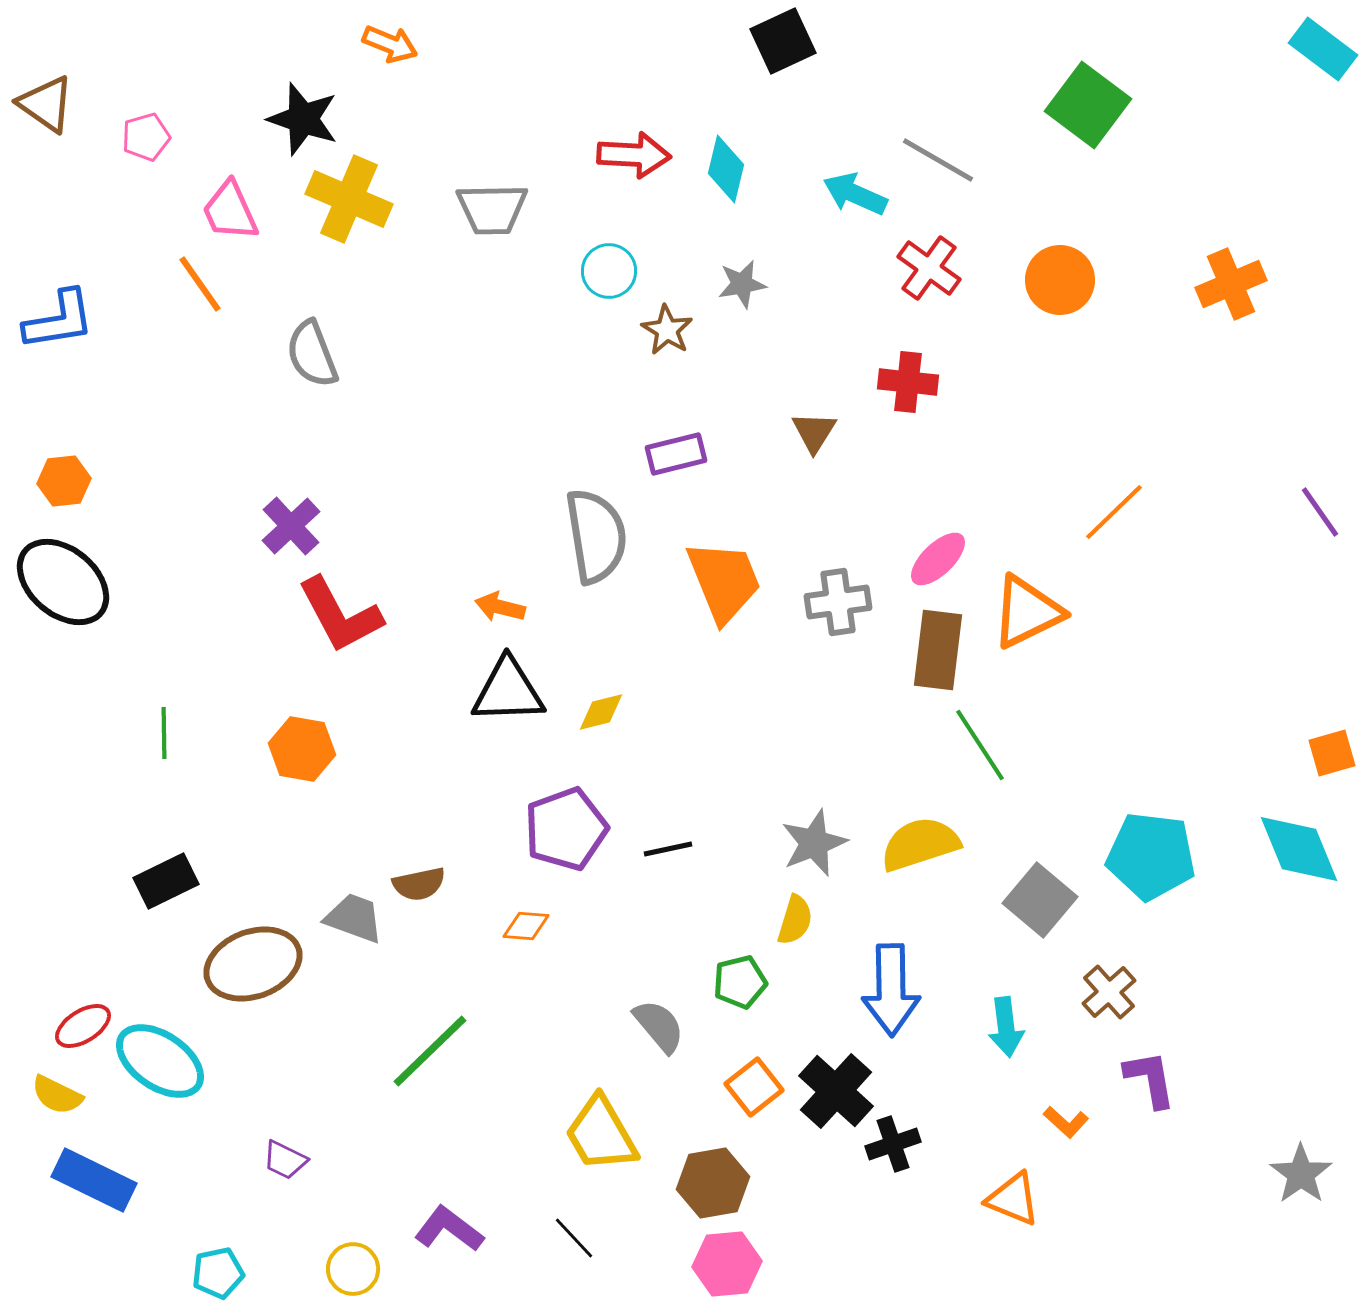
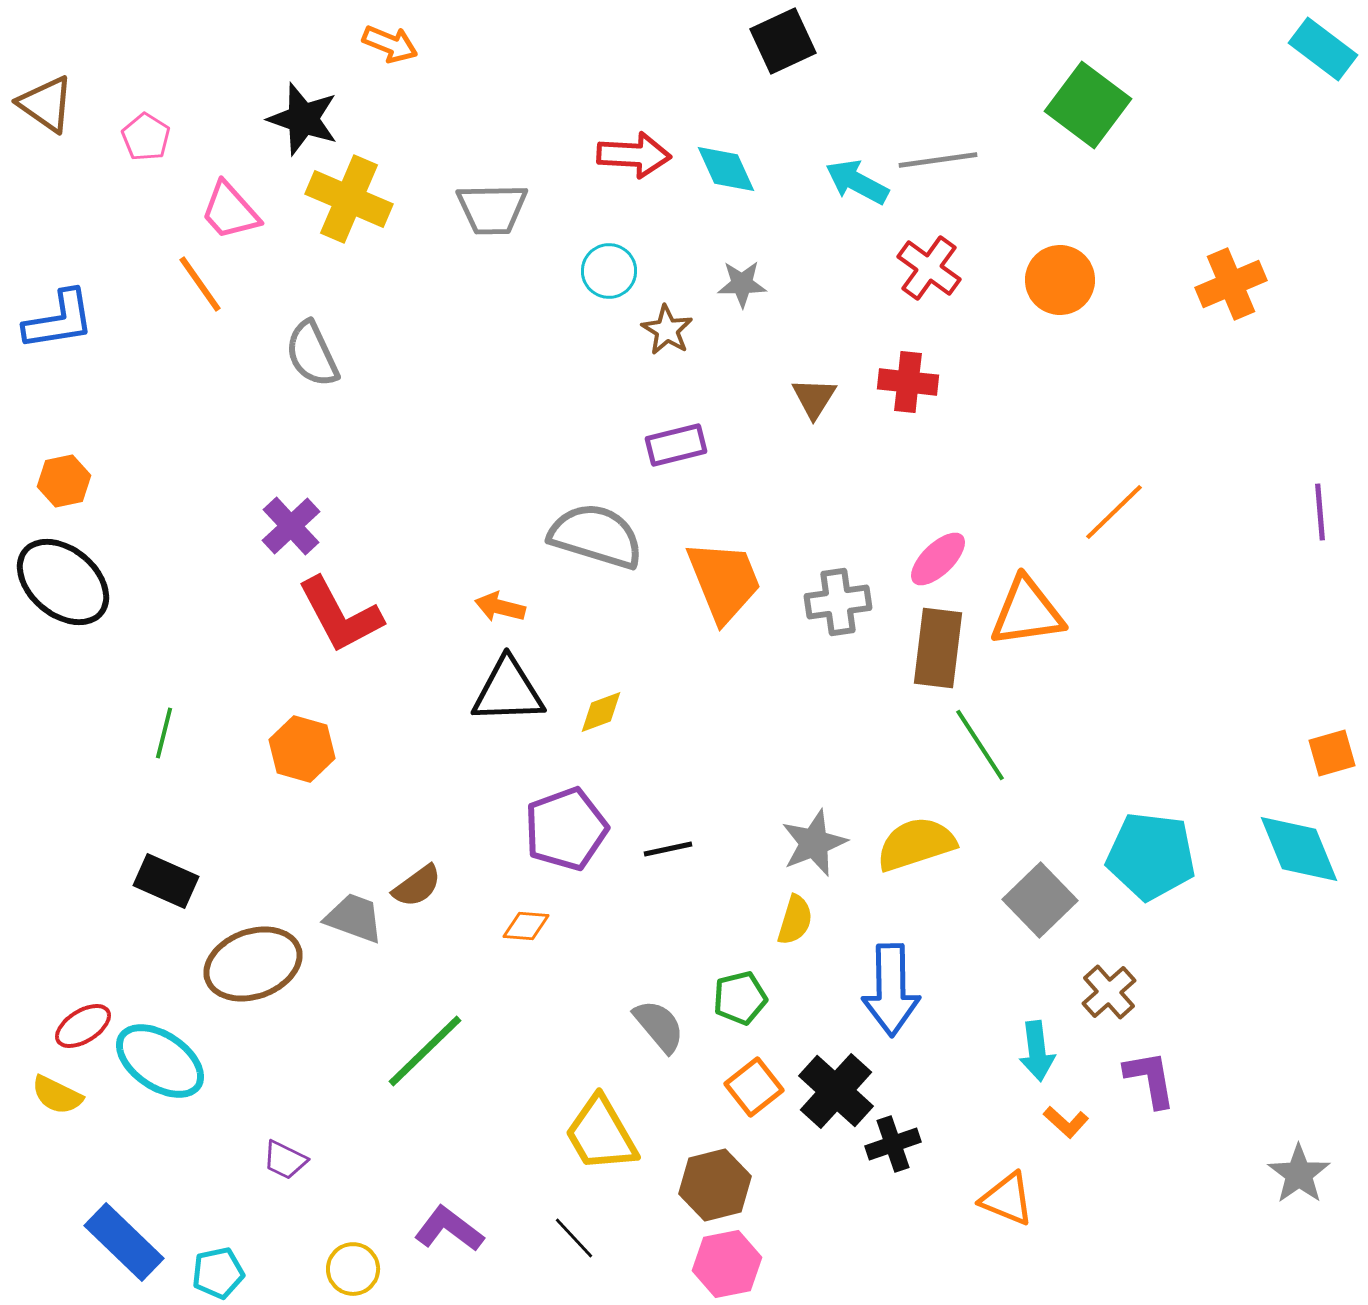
pink pentagon at (146, 137): rotated 24 degrees counterclockwise
gray line at (938, 160): rotated 38 degrees counterclockwise
cyan diamond at (726, 169): rotated 38 degrees counterclockwise
cyan arrow at (855, 194): moved 2 px right, 12 px up; rotated 4 degrees clockwise
pink trapezoid at (230, 211): rotated 18 degrees counterclockwise
gray star at (742, 284): rotated 9 degrees clockwise
gray semicircle at (312, 354): rotated 4 degrees counterclockwise
brown triangle at (814, 432): moved 34 px up
purple rectangle at (676, 454): moved 9 px up
orange hexagon at (64, 481): rotated 6 degrees counterclockwise
purple line at (1320, 512): rotated 30 degrees clockwise
gray semicircle at (596, 536): rotated 64 degrees counterclockwise
orange triangle at (1027, 612): rotated 18 degrees clockwise
brown rectangle at (938, 650): moved 2 px up
yellow diamond at (601, 712): rotated 6 degrees counterclockwise
green line at (164, 733): rotated 15 degrees clockwise
orange hexagon at (302, 749): rotated 6 degrees clockwise
yellow semicircle at (920, 844): moved 4 px left
black rectangle at (166, 881): rotated 50 degrees clockwise
brown semicircle at (419, 884): moved 2 px left, 2 px down; rotated 24 degrees counterclockwise
gray square at (1040, 900): rotated 6 degrees clockwise
green pentagon at (740, 982): moved 16 px down
cyan arrow at (1006, 1027): moved 31 px right, 24 px down
green line at (430, 1051): moved 5 px left
gray star at (1301, 1174): moved 2 px left
blue rectangle at (94, 1180): moved 30 px right, 62 px down; rotated 18 degrees clockwise
brown hexagon at (713, 1183): moved 2 px right, 2 px down; rotated 4 degrees counterclockwise
orange triangle at (1013, 1199): moved 6 px left
pink hexagon at (727, 1264): rotated 6 degrees counterclockwise
